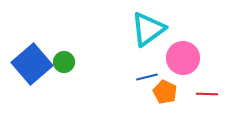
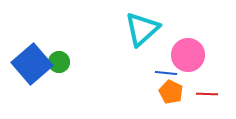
cyan triangle: moved 6 px left; rotated 6 degrees counterclockwise
pink circle: moved 5 px right, 3 px up
green circle: moved 5 px left
blue line: moved 19 px right, 4 px up; rotated 20 degrees clockwise
orange pentagon: moved 6 px right
